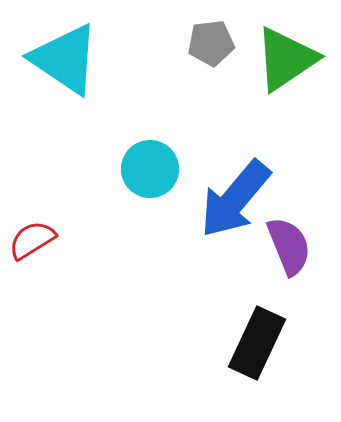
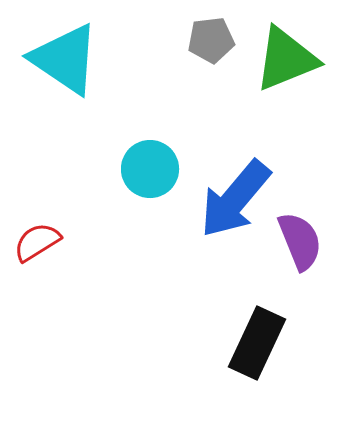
gray pentagon: moved 3 px up
green triangle: rotated 12 degrees clockwise
red semicircle: moved 5 px right, 2 px down
purple semicircle: moved 11 px right, 5 px up
